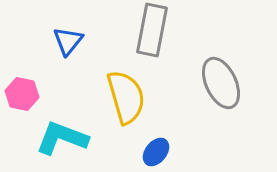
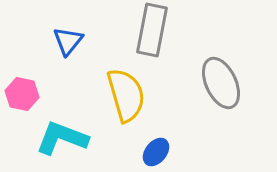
yellow semicircle: moved 2 px up
